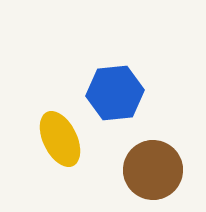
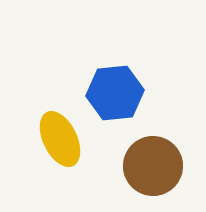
brown circle: moved 4 px up
